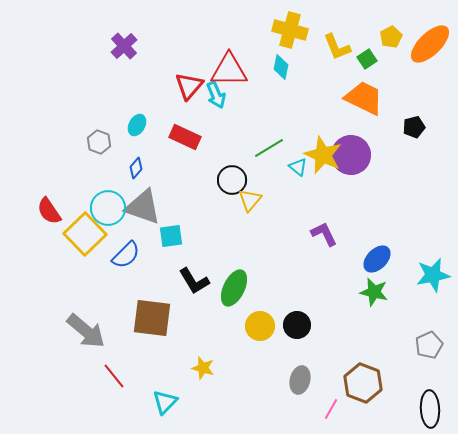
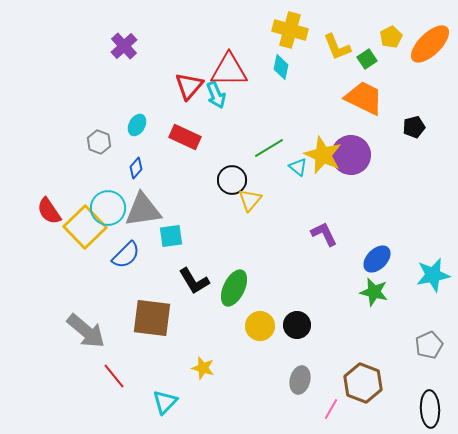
gray triangle at (143, 207): moved 3 px down; rotated 27 degrees counterclockwise
yellow square at (85, 234): moved 7 px up
